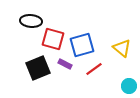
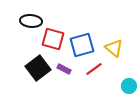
yellow triangle: moved 8 px left
purple rectangle: moved 1 px left, 5 px down
black square: rotated 15 degrees counterclockwise
